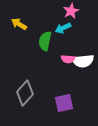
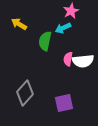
pink semicircle: rotated 96 degrees clockwise
